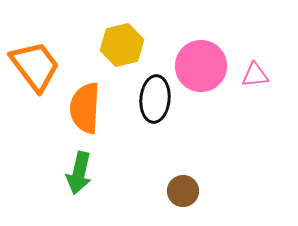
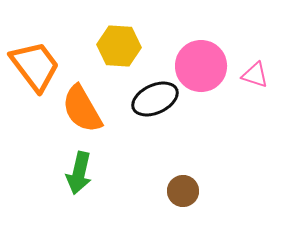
yellow hexagon: moved 3 px left, 1 px down; rotated 18 degrees clockwise
pink triangle: rotated 24 degrees clockwise
black ellipse: rotated 60 degrees clockwise
orange semicircle: moved 3 px left, 1 px down; rotated 33 degrees counterclockwise
